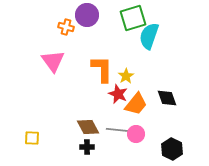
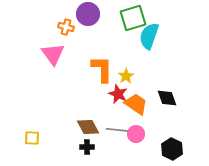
purple circle: moved 1 px right, 1 px up
pink triangle: moved 7 px up
orange trapezoid: rotated 95 degrees counterclockwise
